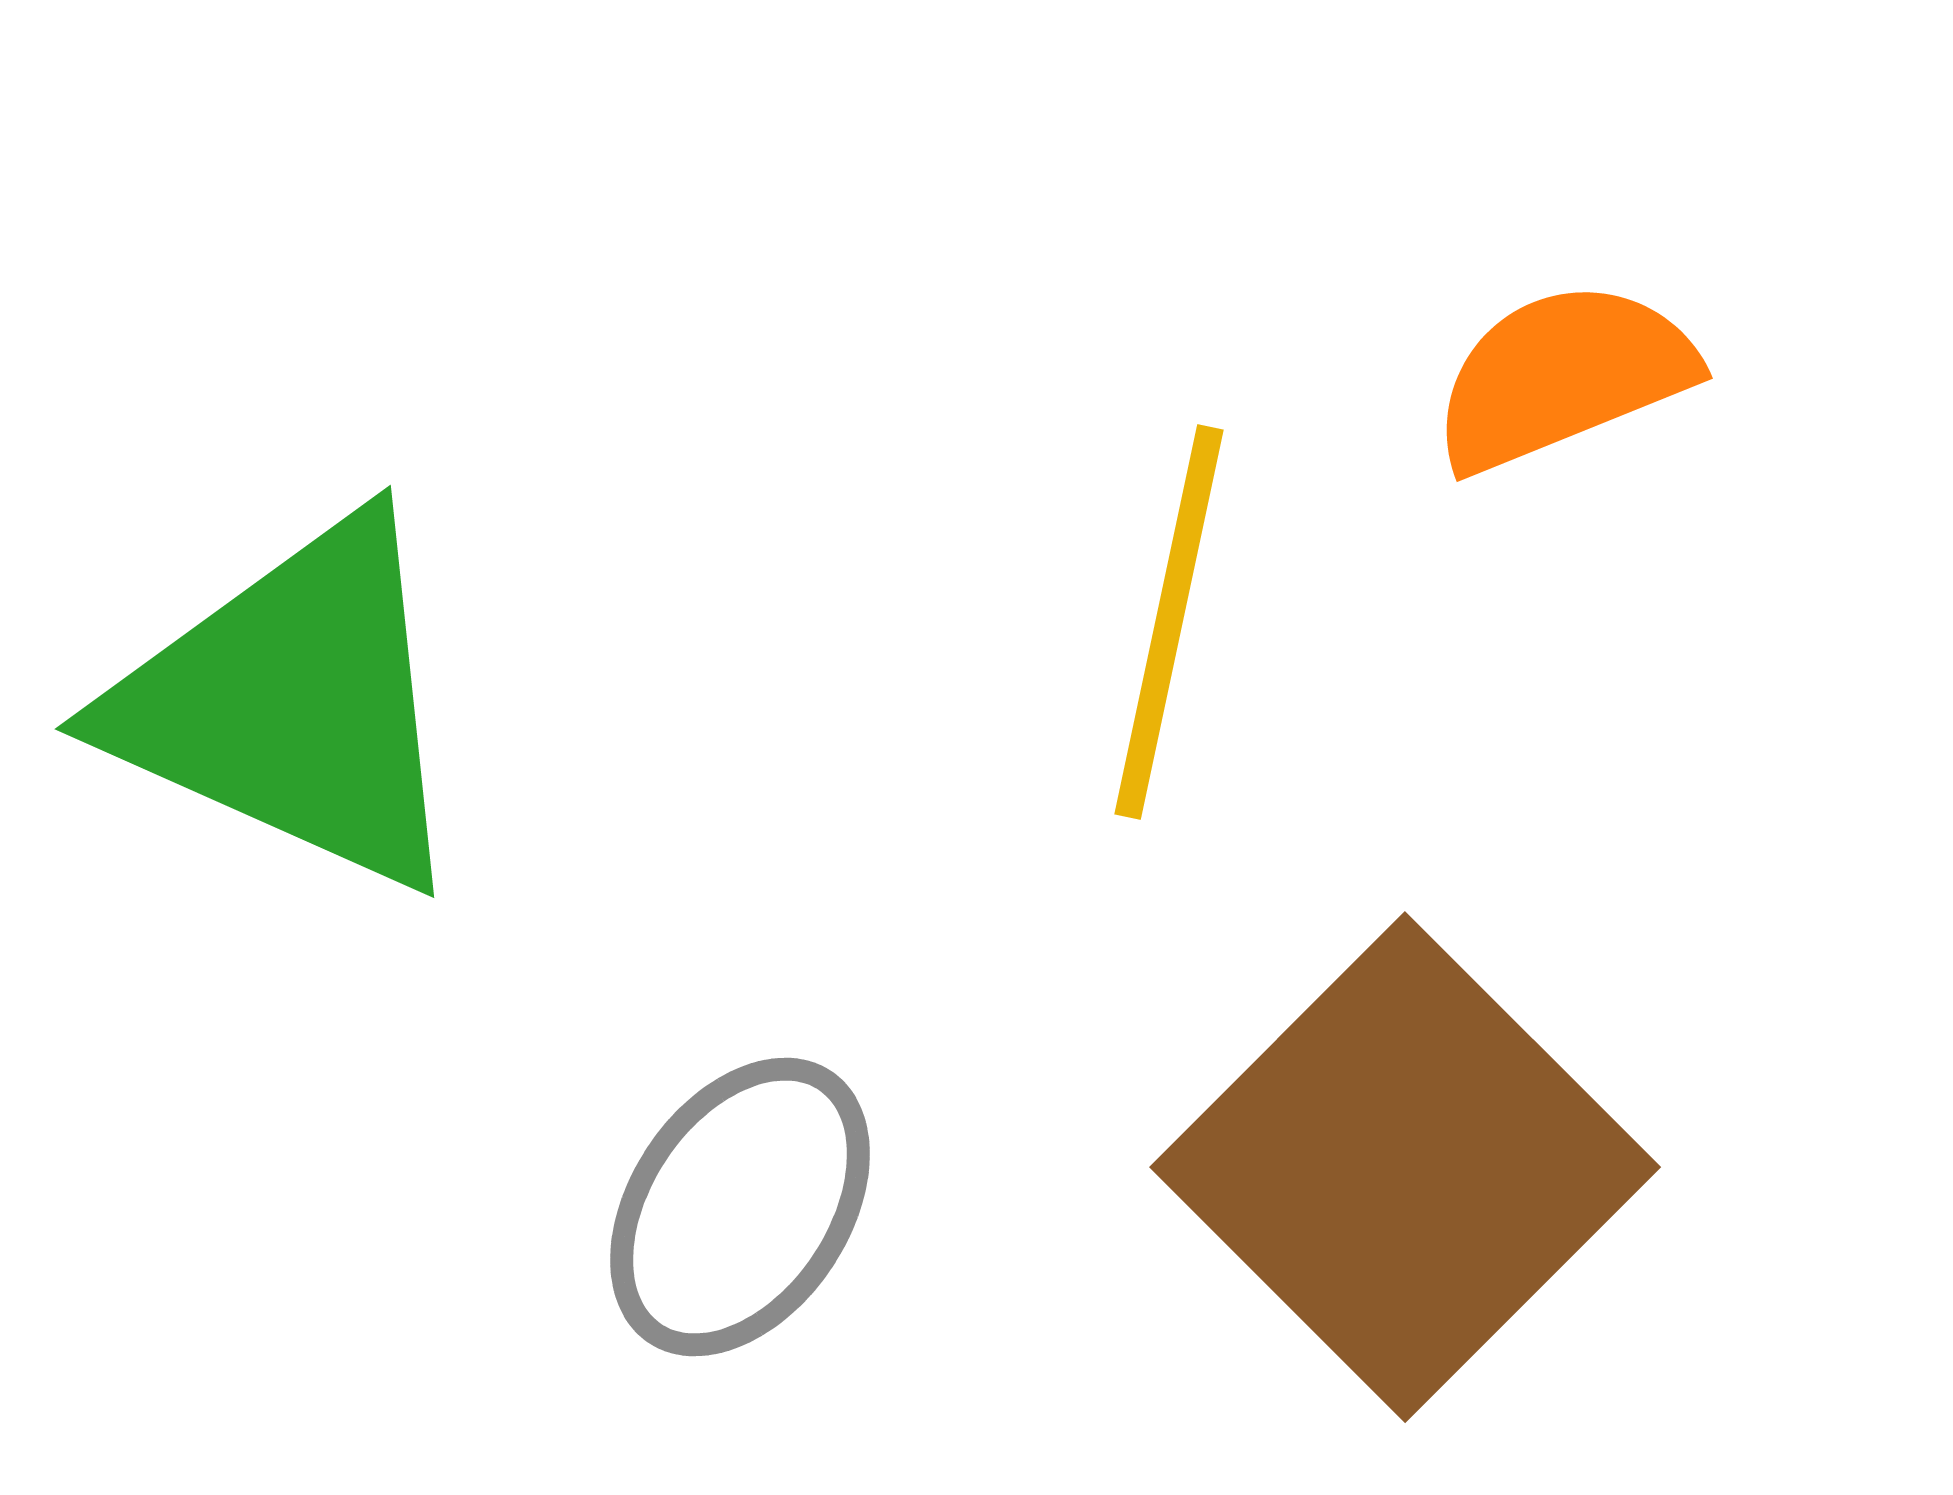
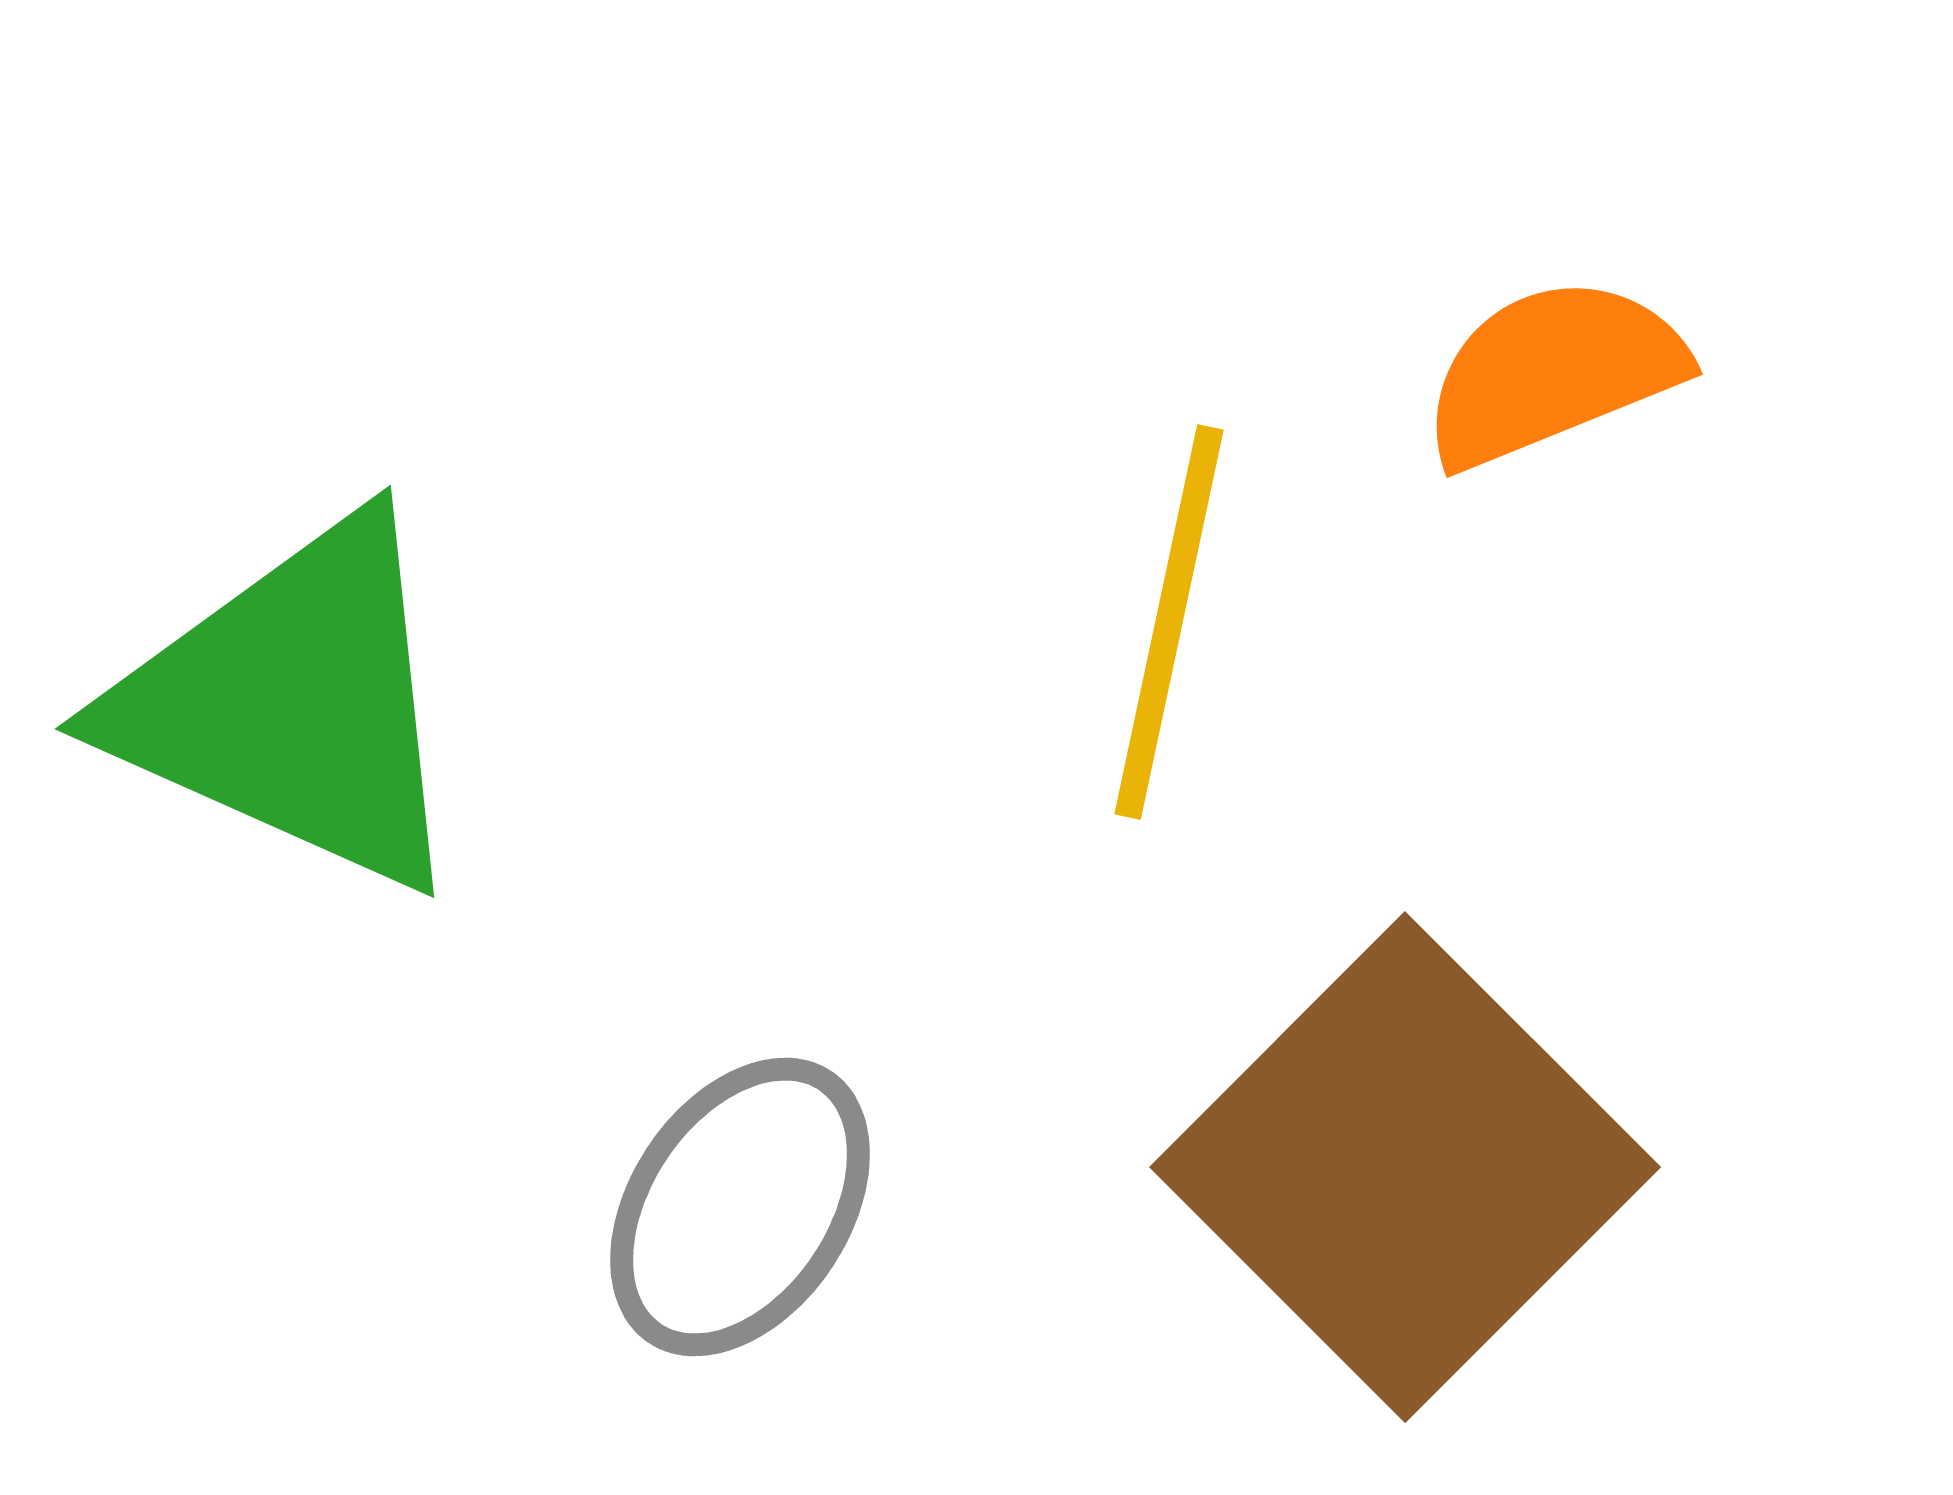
orange semicircle: moved 10 px left, 4 px up
